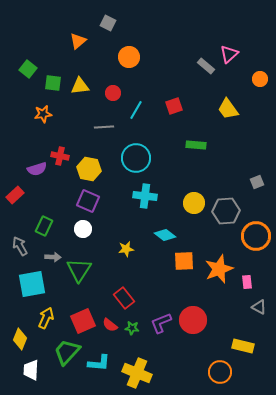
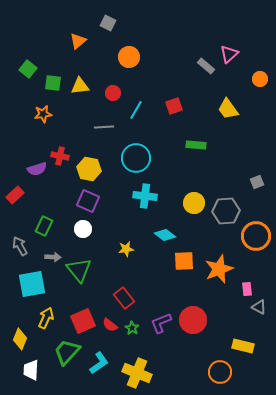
green triangle at (79, 270): rotated 12 degrees counterclockwise
pink rectangle at (247, 282): moved 7 px down
green star at (132, 328): rotated 24 degrees clockwise
cyan L-shape at (99, 363): rotated 40 degrees counterclockwise
